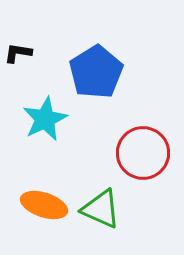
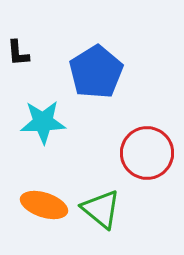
black L-shape: rotated 104 degrees counterclockwise
cyan star: moved 2 px left, 3 px down; rotated 24 degrees clockwise
red circle: moved 4 px right
green triangle: rotated 15 degrees clockwise
